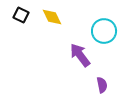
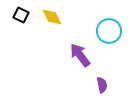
cyan circle: moved 5 px right
